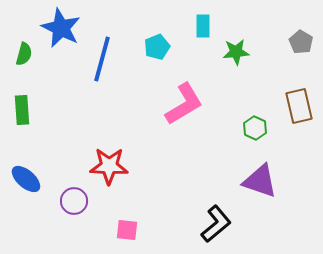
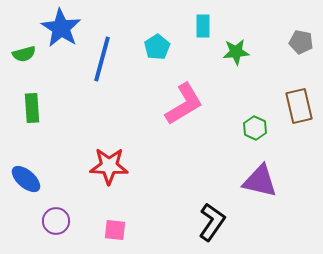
blue star: rotated 6 degrees clockwise
gray pentagon: rotated 20 degrees counterclockwise
cyan pentagon: rotated 10 degrees counterclockwise
green semicircle: rotated 60 degrees clockwise
green rectangle: moved 10 px right, 2 px up
purple triangle: rotated 6 degrees counterclockwise
purple circle: moved 18 px left, 20 px down
black L-shape: moved 4 px left, 2 px up; rotated 15 degrees counterclockwise
pink square: moved 12 px left
